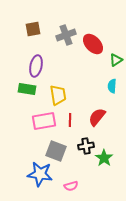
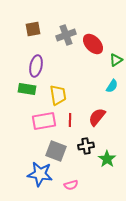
cyan semicircle: rotated 152 degrees counterclockwise
green star: moved 3 px right, 1 px down
pink semicircle: moved 1 px up
